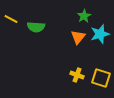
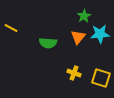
yellow line: moved 9 px down
green semicircle: moved 12 px right, 16 px down
cyan star: rotated 12 degrees clockwise
yellow cross: moved 3 px left, 2 px up
